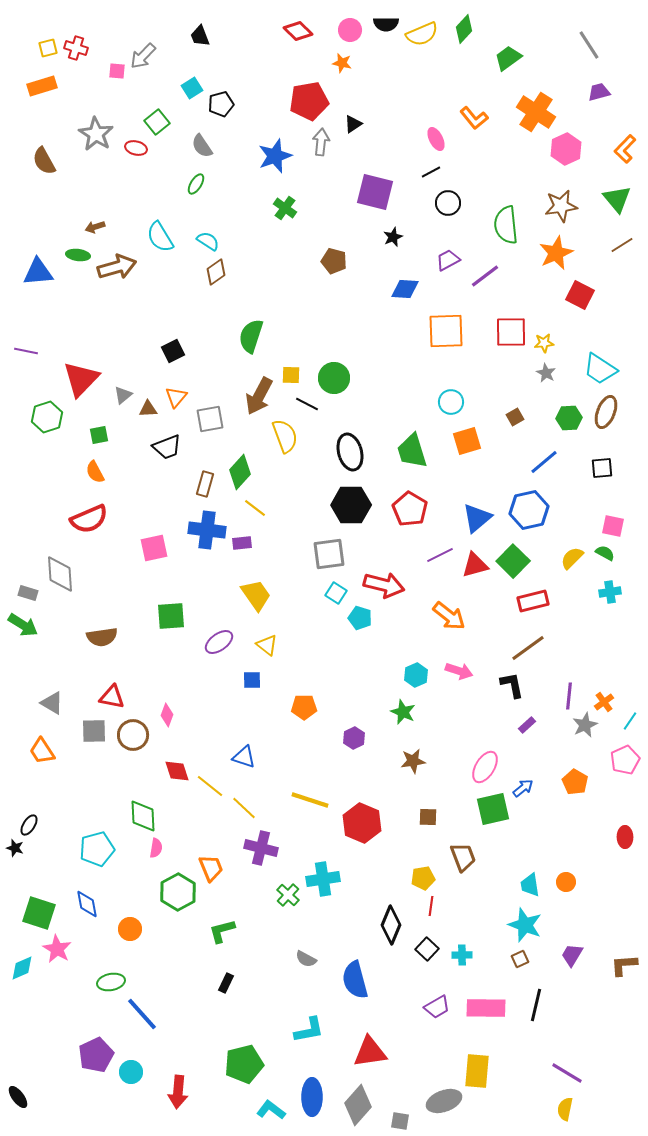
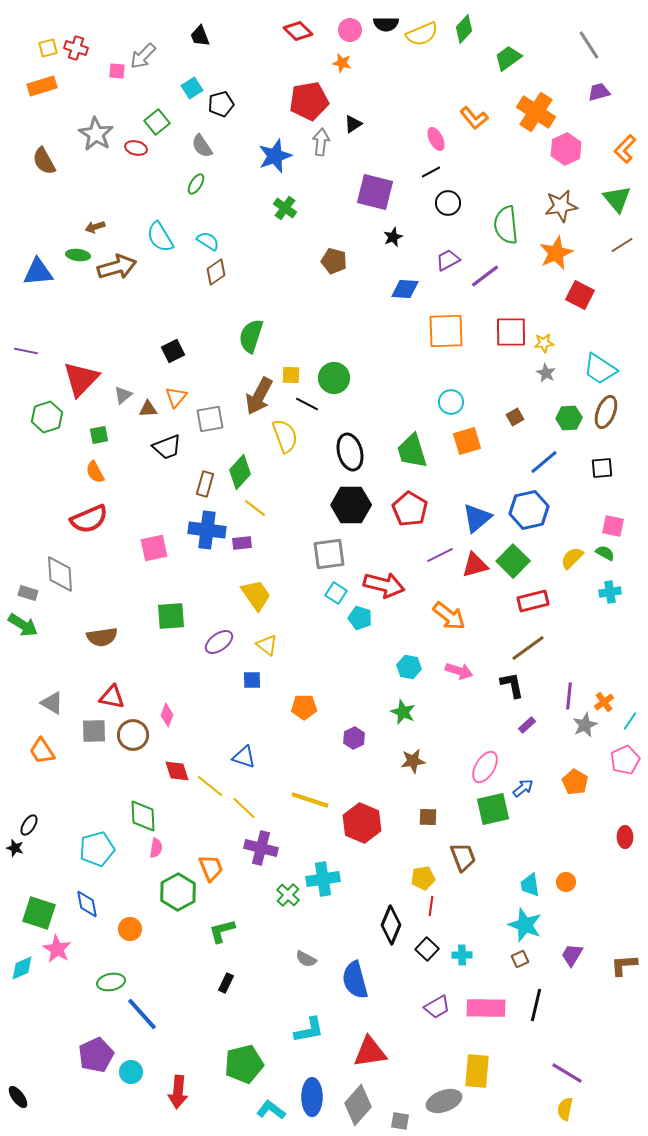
cyan hexagon at (416, 675): moved 7 px left, 8 px up; rotated 25 degrees counterclockwise
